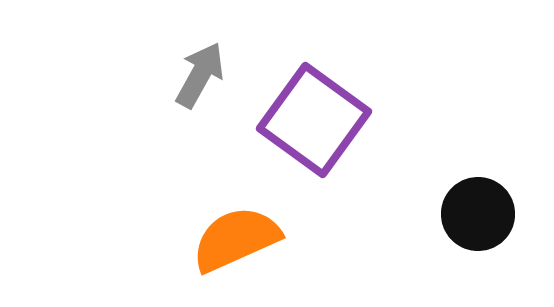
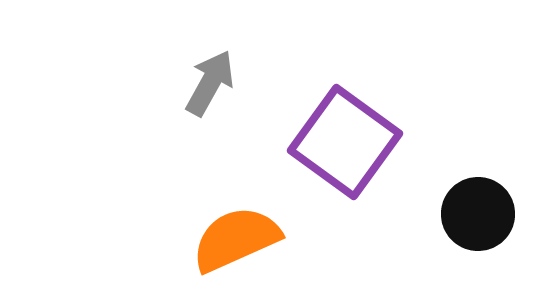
gray arrow: moved 10 px right, 8 px down
purple square: moved 31 px right, 22 px down
